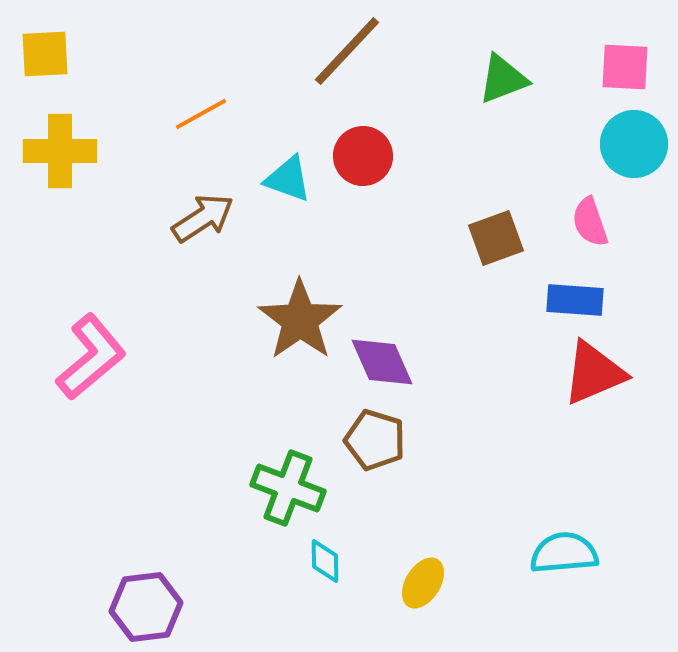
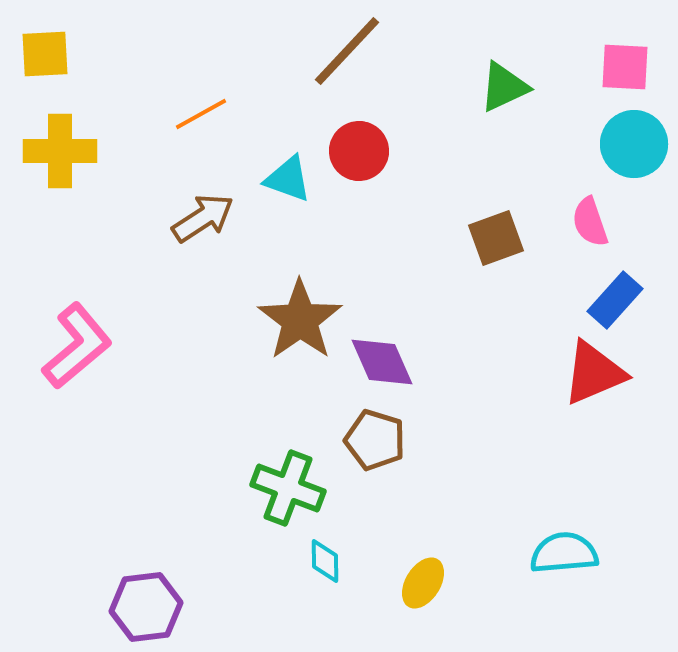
green triangle: moved 1 px right, 8 px down; rotated 4 degrees counterclockwise
red circle: moved 4 px left, 5 px up
blue rectangle: moved 40 px right; rotated 52 degrees counterclockwise
pink L-shape: moved 14 px left, 11 px up
